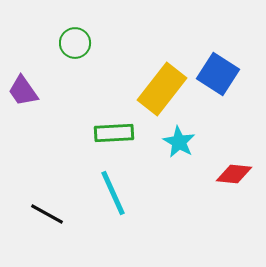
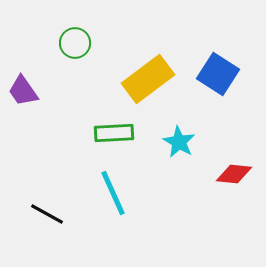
yellow rectangle: moved 14 px left, 10 px up; rotated 15 degrees clockwise
